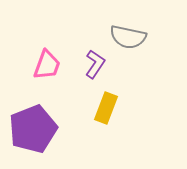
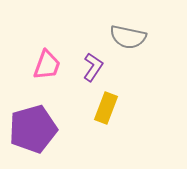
purple L-shape: moved 2 px left, 3 px down
purple pentagon: rotated 6 degrees clockwise
